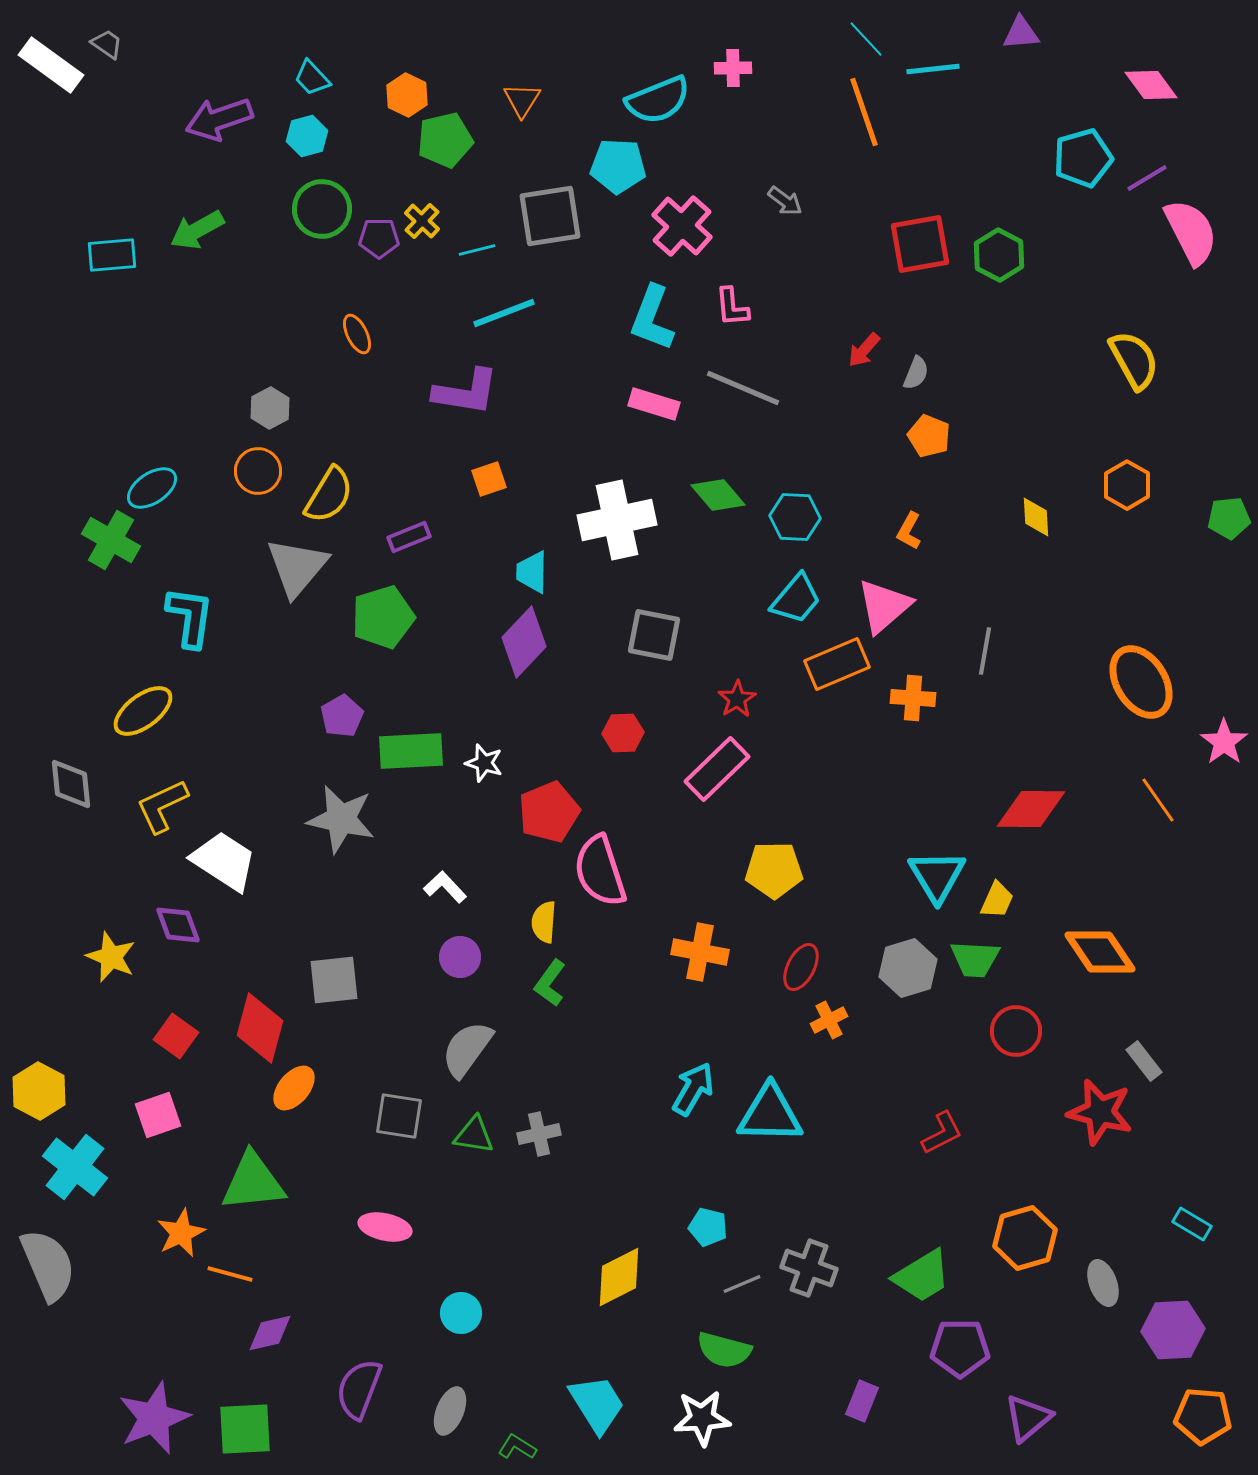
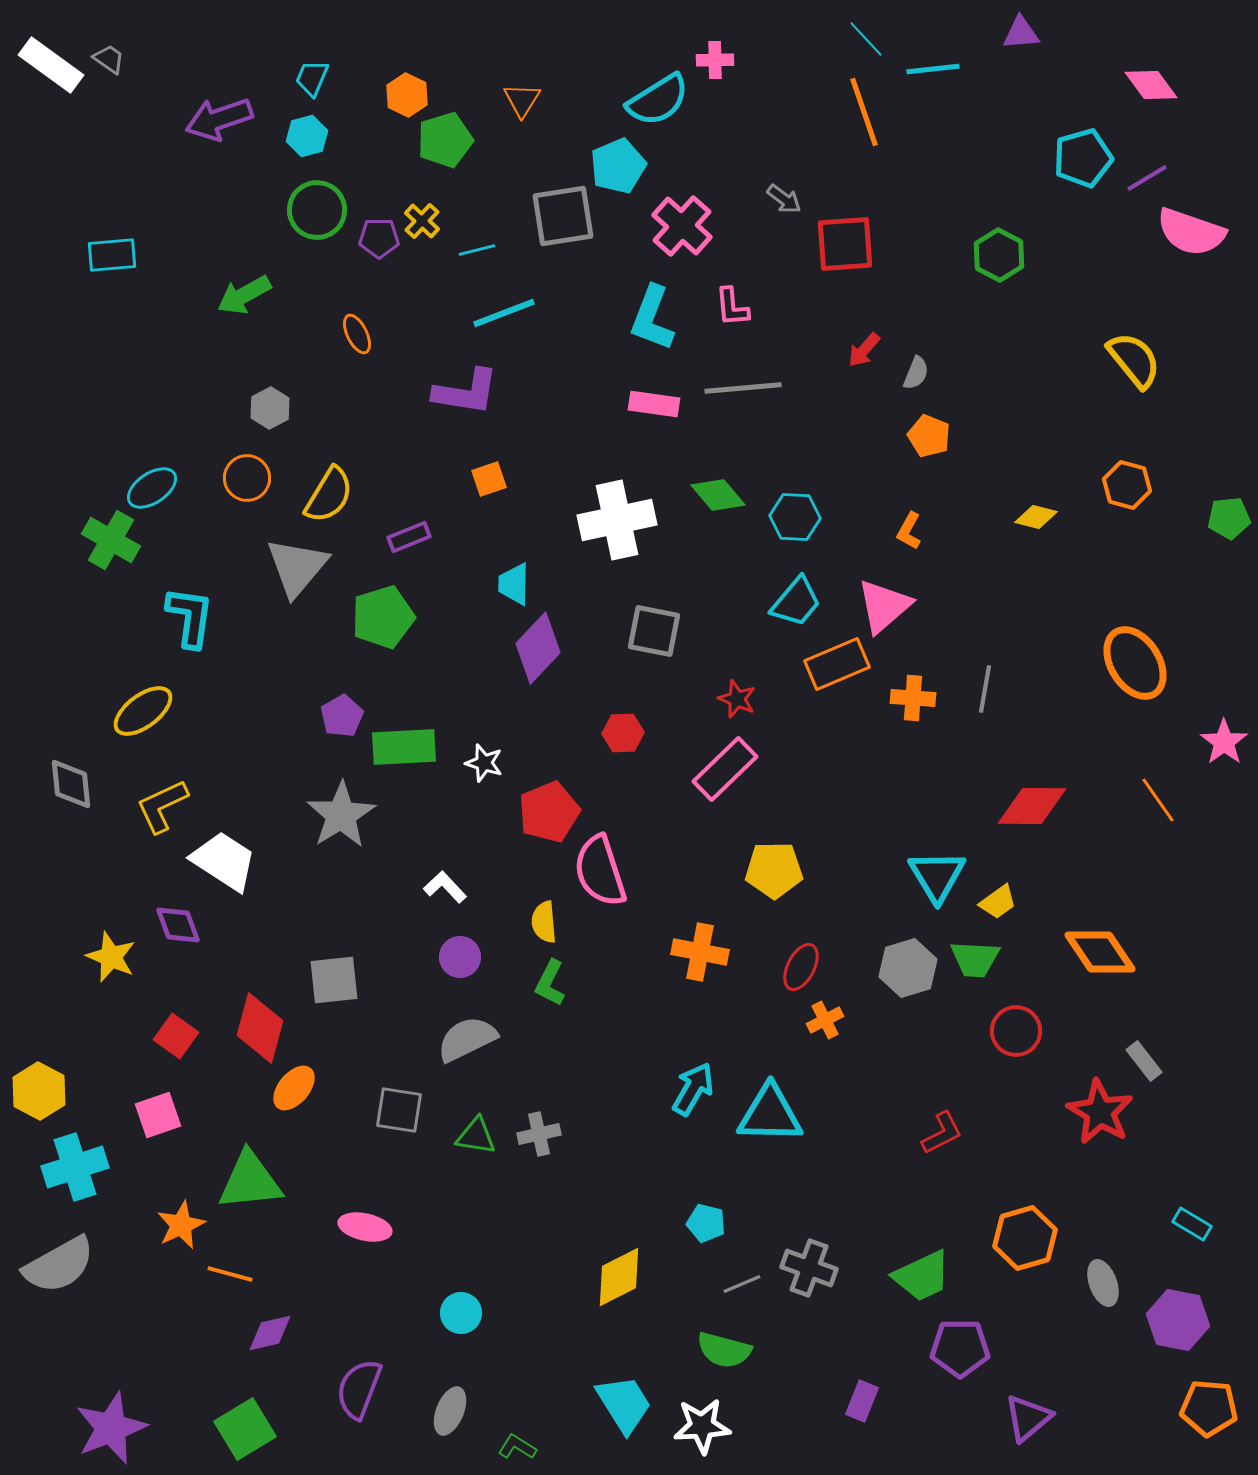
gray trapezoid at (107, 44): moved 2 px right, 15 px down
pink cross at (733, 68): moved 18 px left, 8 px up
cyan trapezoid at (312, 78): rotated 66 degrees clockwise
cyan semicircle at (658, 100): rotated 10 degrees counterclockwise
green pentagon at (445, 140): rotated 4 degrees counterclockwise
cyan pentagon at (618, 166): rotated 26 degrees counterclockwise
gray arrow at (785, 201): moved 1 px left, 2 px up
green circle at (322, 209): moved 5 px left, 1 px down
gray square at (550, 216): moved 13 px right
green arrow at (197, 230): moved 47 px right, 65 px down
pink semicircle at (1191, 232): rotated 136 degrees clockwise
red square at (920, 244): moved 75 px left; rotated 6 degrees clockwise
yellow semicircle at (1134, 360): rotated 10 degrees counterclockwise
gray line at (743, 388): rotated 28 degrees counterclockwise
pink rectangle at (654, 404): rotated 9 degrees counterclockwise
orange circle at (258, 471): moved 11 px left, 7 px down
orange hexagon at (1127, 485): rotated 15 degrees counterclockwise
yellow diamond at (1036, 517): rotated 72 degrees counterclockwise
cyan trapezoid at (532, 572): moved 18 px left, 12 px down
cyan trapezoid at (796, 599): moved 3 px down
gray square at (654, 635): moved 4 px up
purple diamond at (524, 642): moved 14 px right, 6 px down
gray line at (985, 651): moved 38 px down
orange ellipse at (1141, 682): moved 6 px left, 19 px up
red star at (737, 699): rotated 18 degrees counterclockwise
green rectangle at (411, 751): moved 7 px left, 4 px up
pink rectangle at (717, 769): moved 8 px right
red diamond at (1031, 809): moved 1 px right, 3 px up
gray star at (341, 819): moved 4 px up; rotated 28 degrees clockwise
yellow trapezoid at (997, 900): moved 1 px right, 2 px down; rotated 30 degrees clockwise
yellow semicircle at (544, 922): rotated 9 degrees counterclockwise
green L-shape at (550, 983): rotated 9 degrees counterclockwise
orange cross at (829, 1020): moved 4 px left
gray semicircle at (467, 1049): moved 10 px up; rotated 28 degrees clockwise
red star at (1100, 1112): rotated 16 degrees clockwise
gray square at (399, 1116): moved 6 px up
green triangle at (474, 1135): moved 2 px right, 1 px down
cyan cross at (75, 1167): rotated 34 degrees clockwise
green triangle at (253, 1182): moved 3 px left, 1 px up
pink ellipse at (385, 1227): moved 20 px left
cyan pentagon at (708, 1227): moved 2 px left, 4 px up
orange star at (181, 1233): moved 8 px up
gray semicircle at (48, 1265): moved 11 px right; rotated 84 degrees clockwise
green trapezoid at (922, 1276): rotated 6 degrees clockwise
purple hexagon at (1173, 1330): moved 5 px right, 10 px up; rotated 14 degrees clockwise
cyan trapezoid at (597, 1404): moved 27 px right
orange pentagon at (1203, 1416): moved 6 px right, 8 px up
purple star at (154, 1418): moved 43 px left, 10 px down
white star at (702, 1418): moved 8 px down
green square at (245, 1429): rotated 28 degrees counterclockwise
